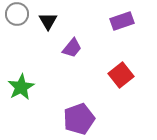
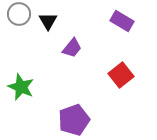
gray circle: moved 2 px right
purple rectangle: rotated 50 degrees clockwise
green star: rotated 20 degrees counterclockwise
purple pentagon: moved 5 px left, 1 px down
